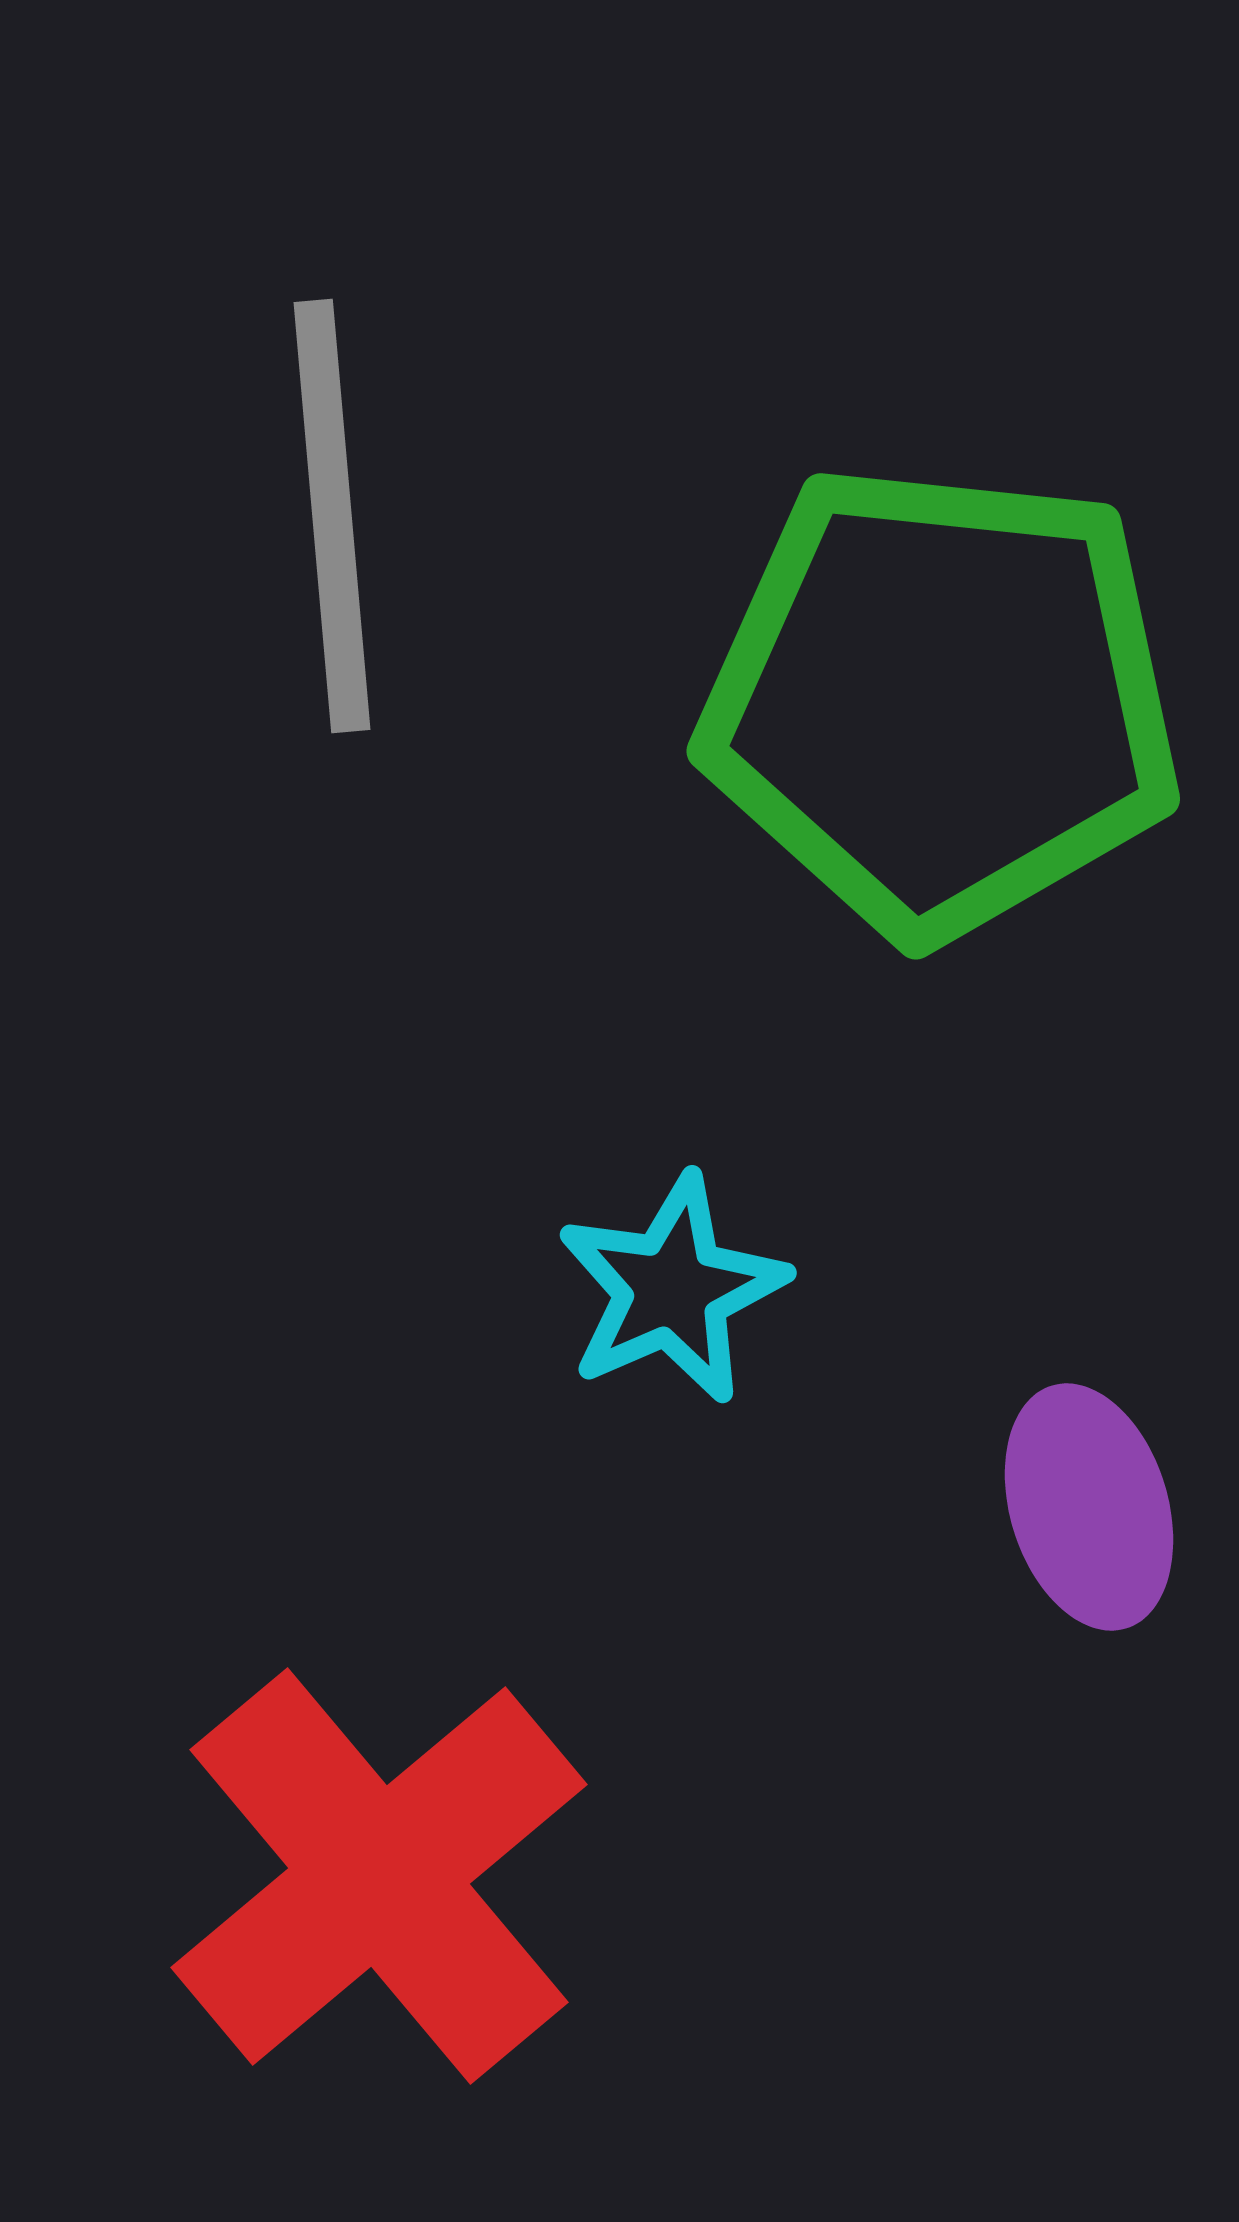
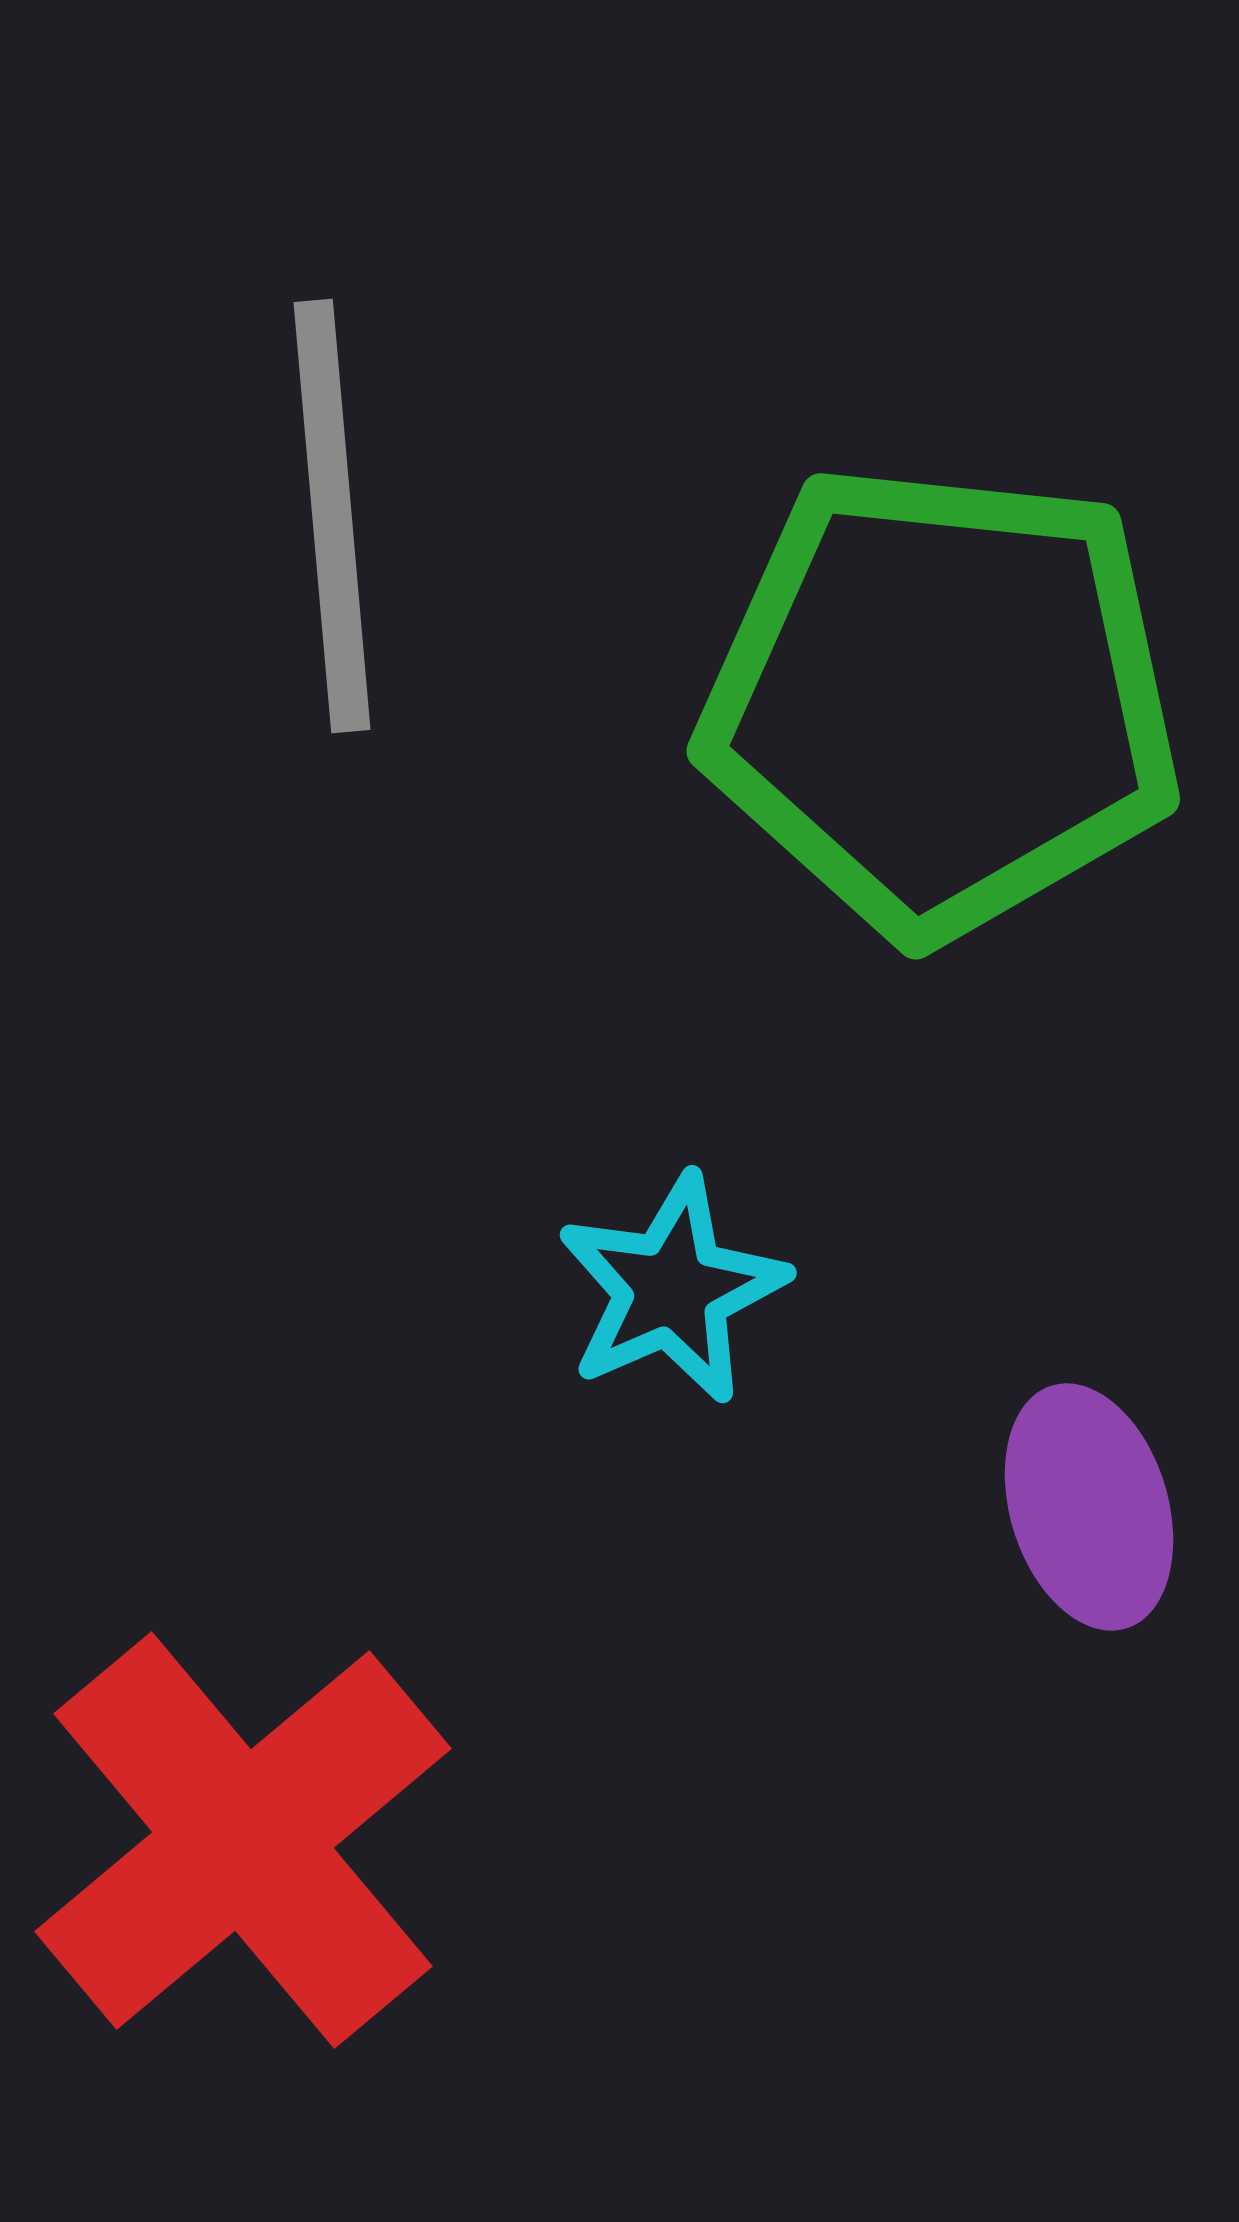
red cross: moved 136 px left, 36 px up
